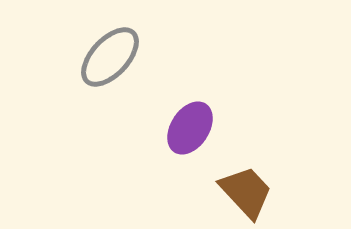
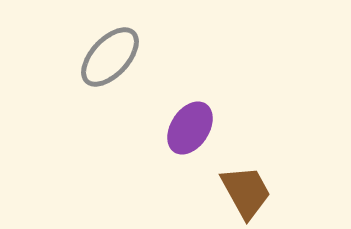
brown trapezoid: rotated 14 degrees clockwise
